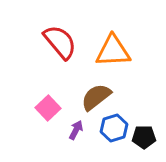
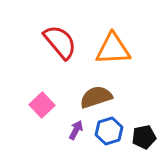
orange triangle: moved 2 px up
brown semicircle: rotated 20 degrees clockwise
pink square: moved 6 px left, 3 px up
blue hexagon: moved 5 px left, 3 px down
black pentagon: rotated 10 degrees counterclockwise
